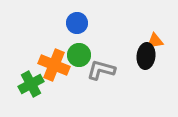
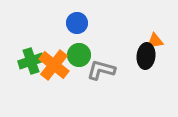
orange cross: rotated 16 degrees clockwise
green cross: moved 23 px up; rotated 10 degrees clockwise
